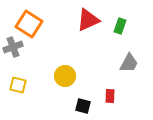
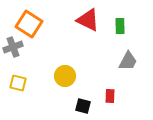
red triangle: rotated 50 degrees clockwise
green rectangle: rotated 21 degrees counterclockwise
gray trapezoid: moved 1 px left, 2 px up
yellow square: moved 2 px up
